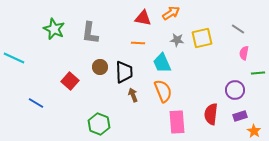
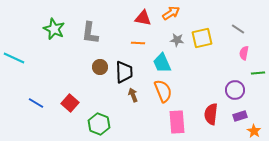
red square: moved 22 px down
